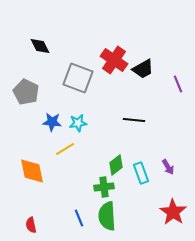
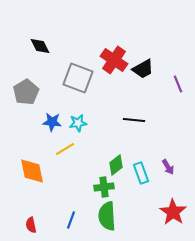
gray pentagon: rotated 15 degrees clockwise
blue line: moved 8 px left, 2 px down; rotated 42 degrees clockwise
